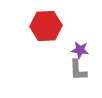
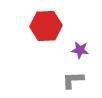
gray L-shape: moved 5 px left, 10 px down; rotated 90 degrees clockwise
